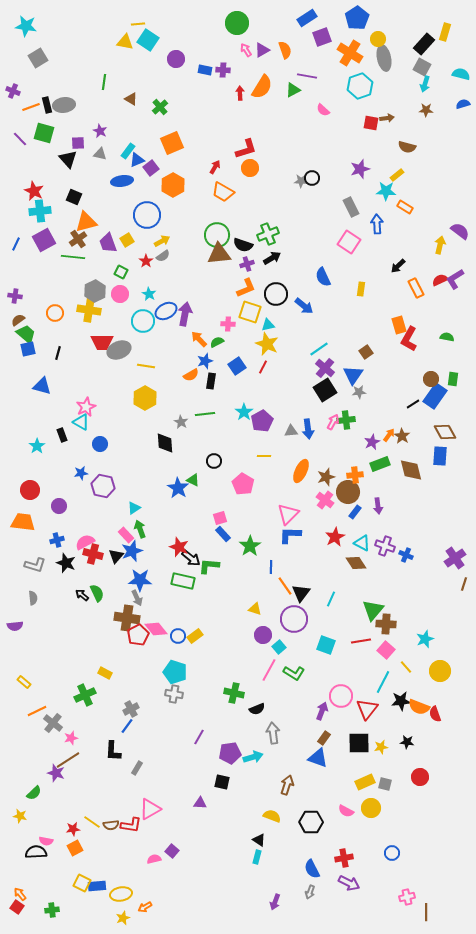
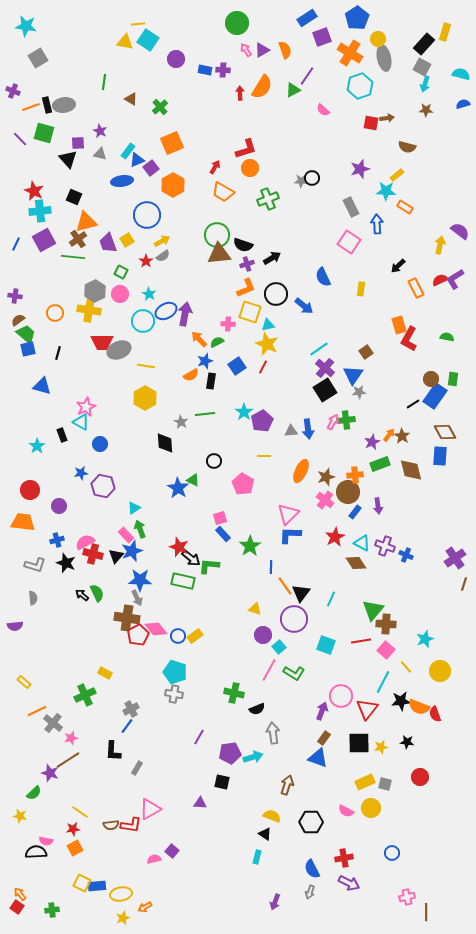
purple line at (307, 76): rotated 66 degrees counterclockwise
green cross at (268, 234): moved 35 px up
purple star at (56, 773): moved 6 px left
yellow line at (92, 822): moved 12 px left, 10 px up
black triangle at (259, 840): moved 6 px right, 6 px up
